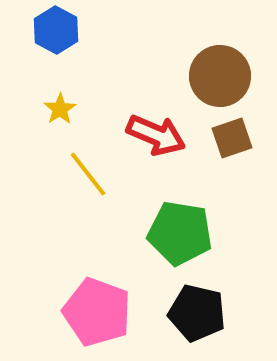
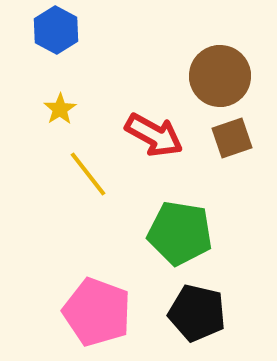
red arrow: moved 2 px left; rotated 6 degrees clockwise
